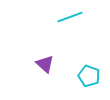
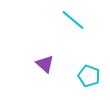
cyan line: moved 3 px right, 3 px down; rotated 60 degrees clockwise
